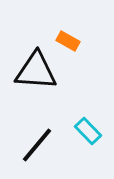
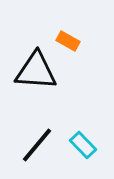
cyan rectangle: moved 5 px left, 14 px down
